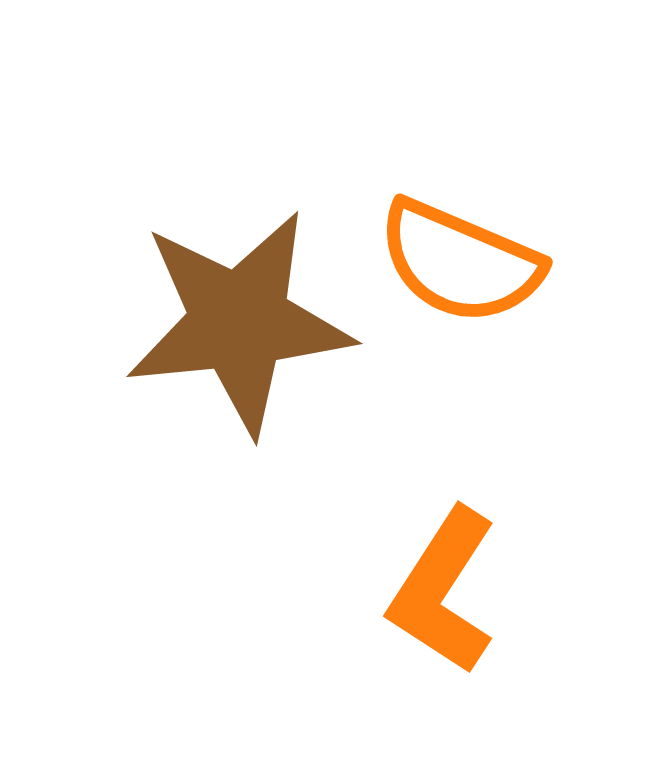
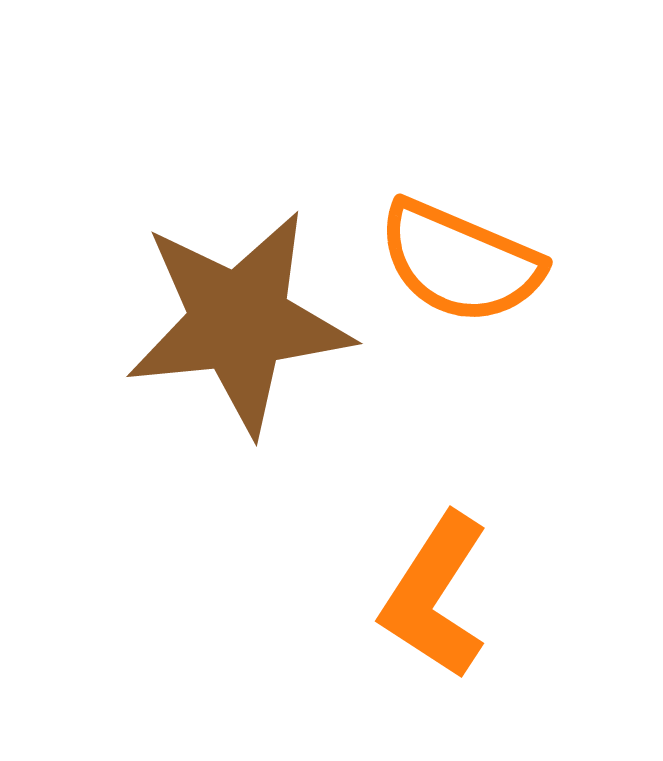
orange L-shape: moved 8 px left, 5 px down
